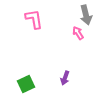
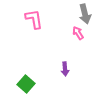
gray arrow: moved 1 px left, 1 px up
purple arrow: moved 9 px up; rotated 24 degrees counterclockwise
green square: rotated 24 degrees counterclockwise
